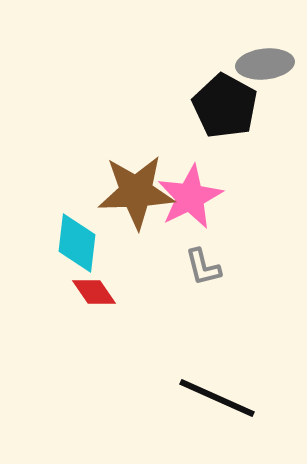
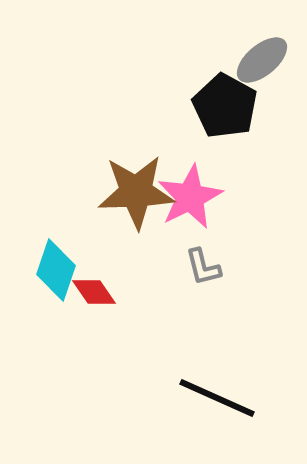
gray ellipse: moved 3 px left, 4 px up; rotated 34 degrees counterclockwise
cyan diamond: moved 21 px left, 27 px down; rotated 12 degrees clockwise
